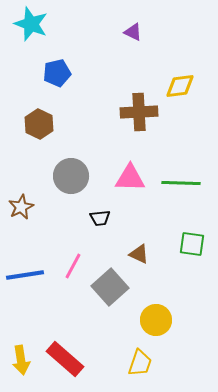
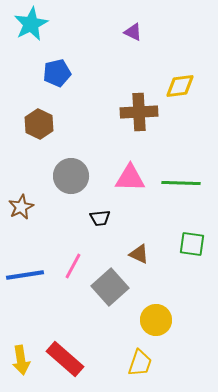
cyan star: rotated 24 degrees clockwise
